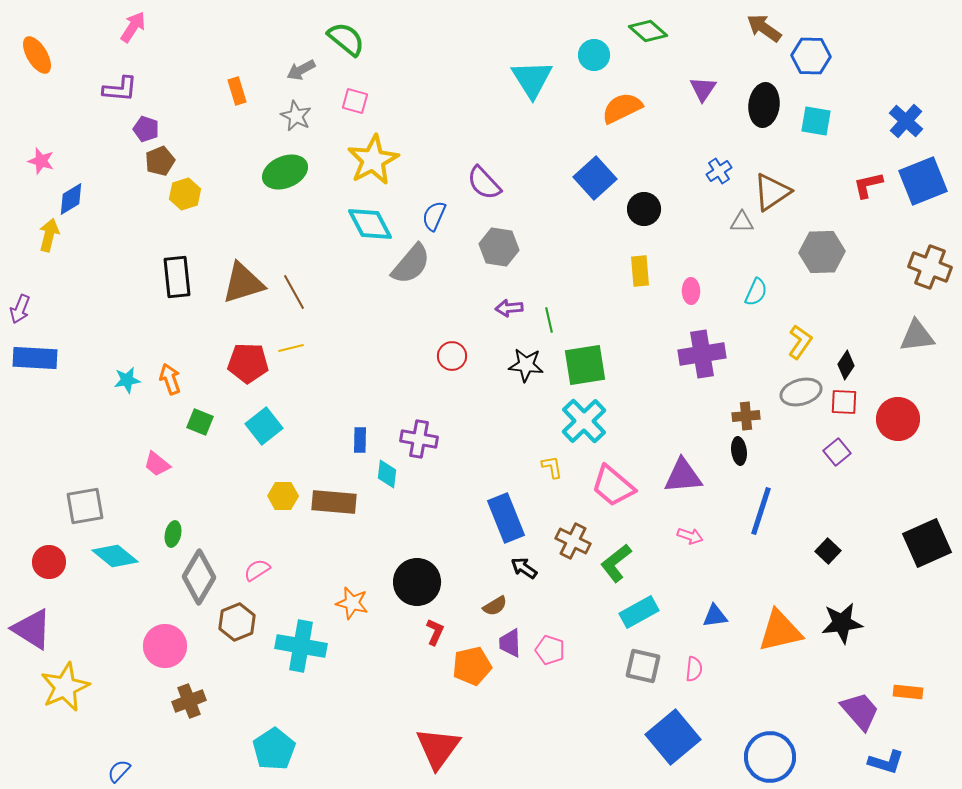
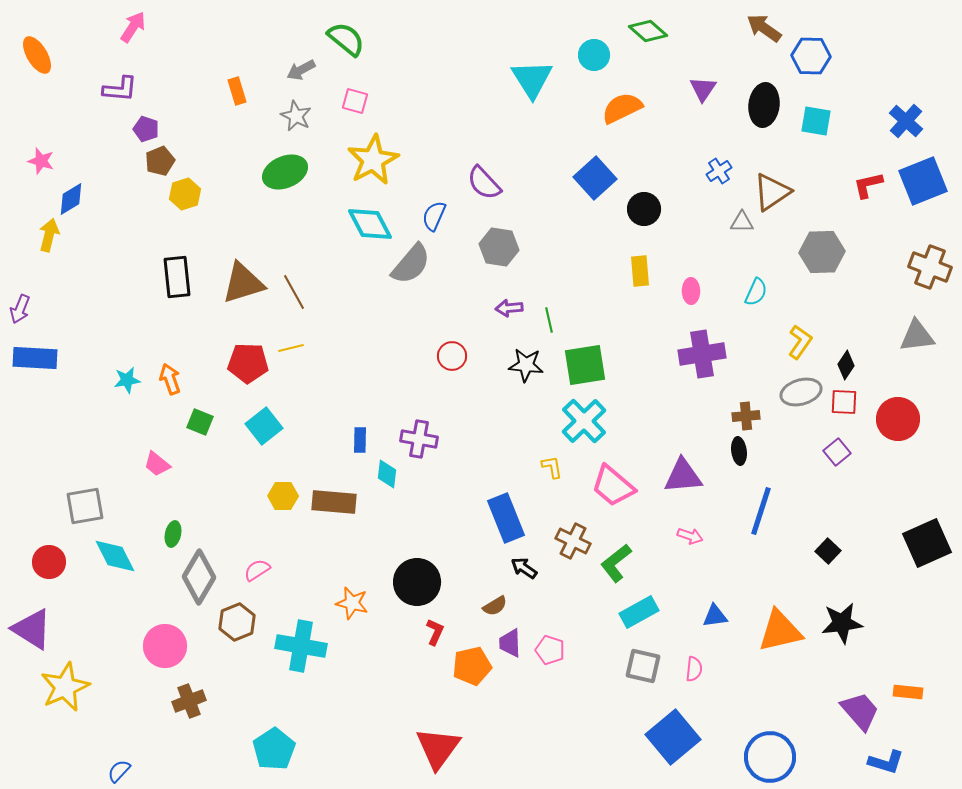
cyan diamond at (115, 556): rotated 24 degrees clockwise
